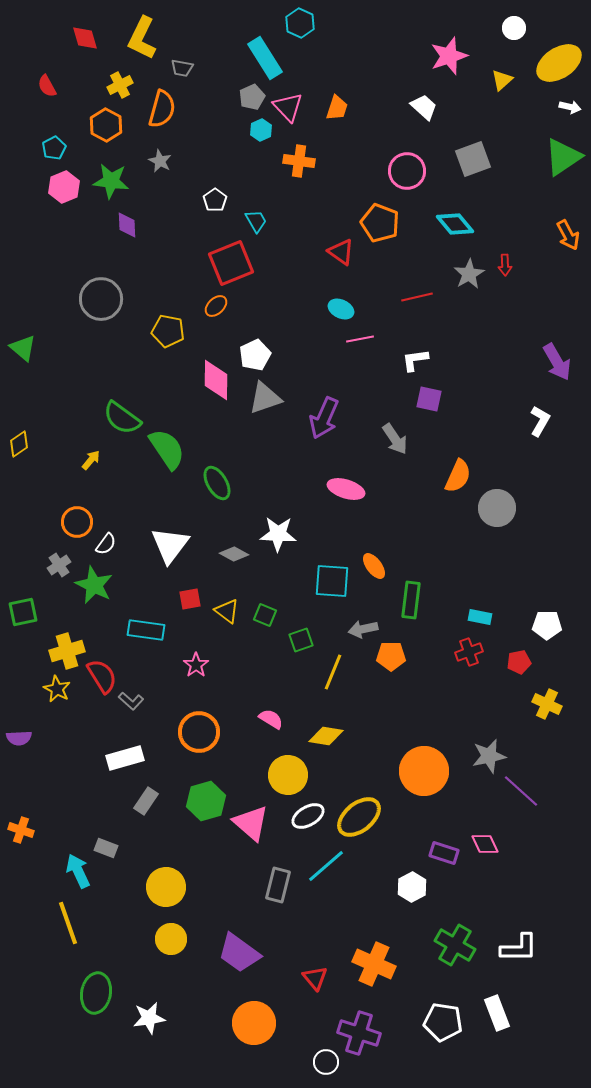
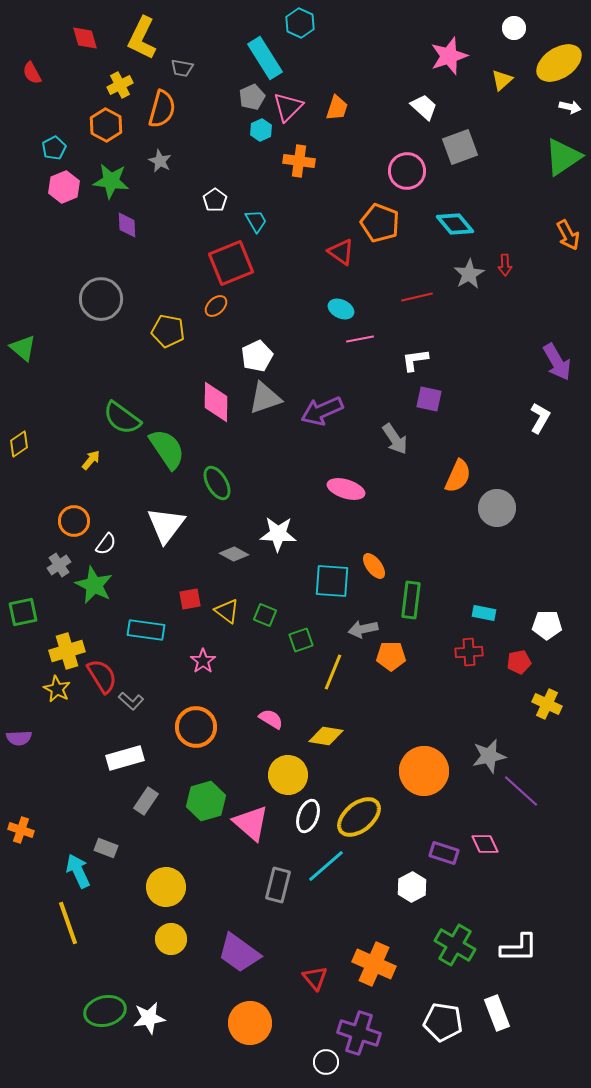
red semicircle at (47, 86): moved 15 px left, 13 px up
pink triangle at (288, 107): rotated 28 degrees clockwise
gray square at (473, 159): moved 13 px left, 12 px up
white pentagon at (255, 355): moved 2 px right, 1 px down
pink diamond at (216, 380): moved 22 px down
purple arrow at (324, 418): moved 2 px left, 7 px up; rotated 42 degrees clockwise
white L-shape at (540, 421): moved 3 px up
orange circle at (77, 522): moved 3 px left, 1 px up
white triangle at (170, 545): moved 4 px left, 20 px up
cyan rectangle at (480, 617): moved 4 px right, 4 px up
red cross at (469, 652): rotated 16 degrees clockwise
pink star at (196, 665): moved 7 px right, 4 px up
orange circle at (199, 732): moved 3 px left, 5 px up
white ellipse at (308, 816): rotated 40 degrees counterclockwise
green ellipse at (96, 993): moved 9 px right, 18 px down; rotated 66 degrees clockwise
orange circle at (254, 1023): moved 4 px left
